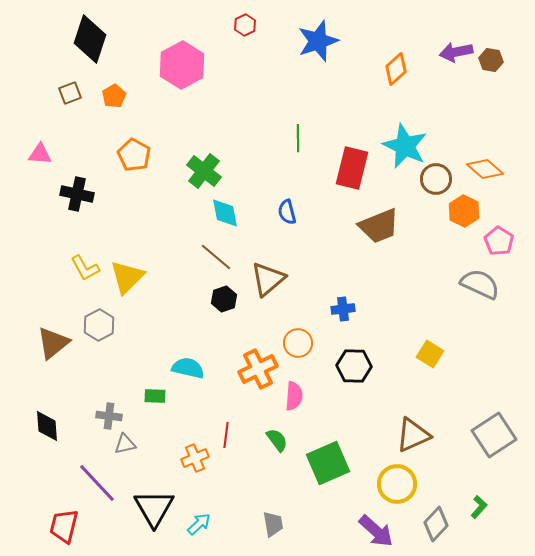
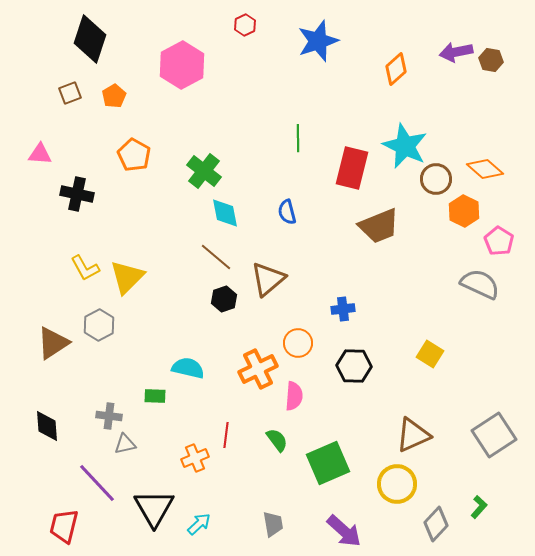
brown triangle at (53, 343): rotated 6 degrees clockwise
purple arrow at (376, 531): moved 32 px left
